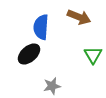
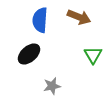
blue semicircle: moved 1 px left, 7 px up
